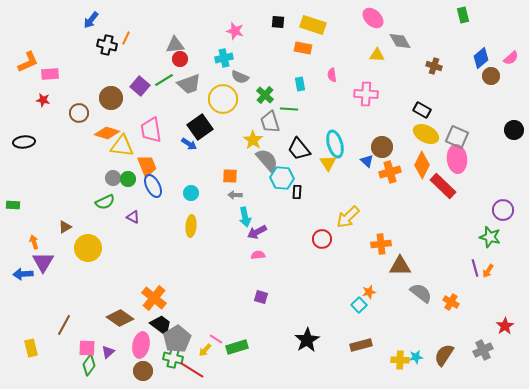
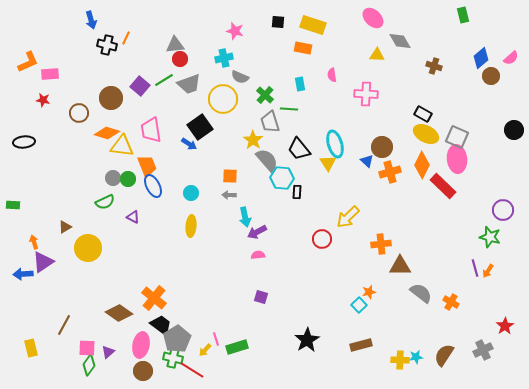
blue arrow at (91, 20): rotated 54 degrees counterclockwise
black rectangle at (422, 110): moved 1 px right, 4 px down
gray arrow at (235, 195): moved 6 px left
purple triangle at (43, 262): rotated 25 degrees clockwise
brown diamond at (120, 318): moved 1 px left, 5 px up
pink line at (216, 339): rotated 40 degrees clockwise
